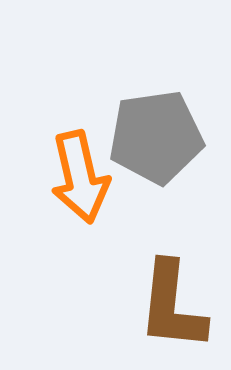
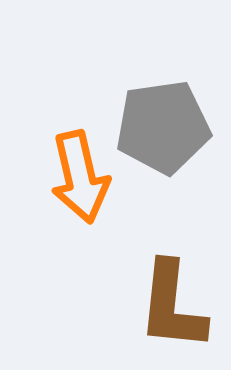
gray pentagon: moved 7 px right, 10 px up
